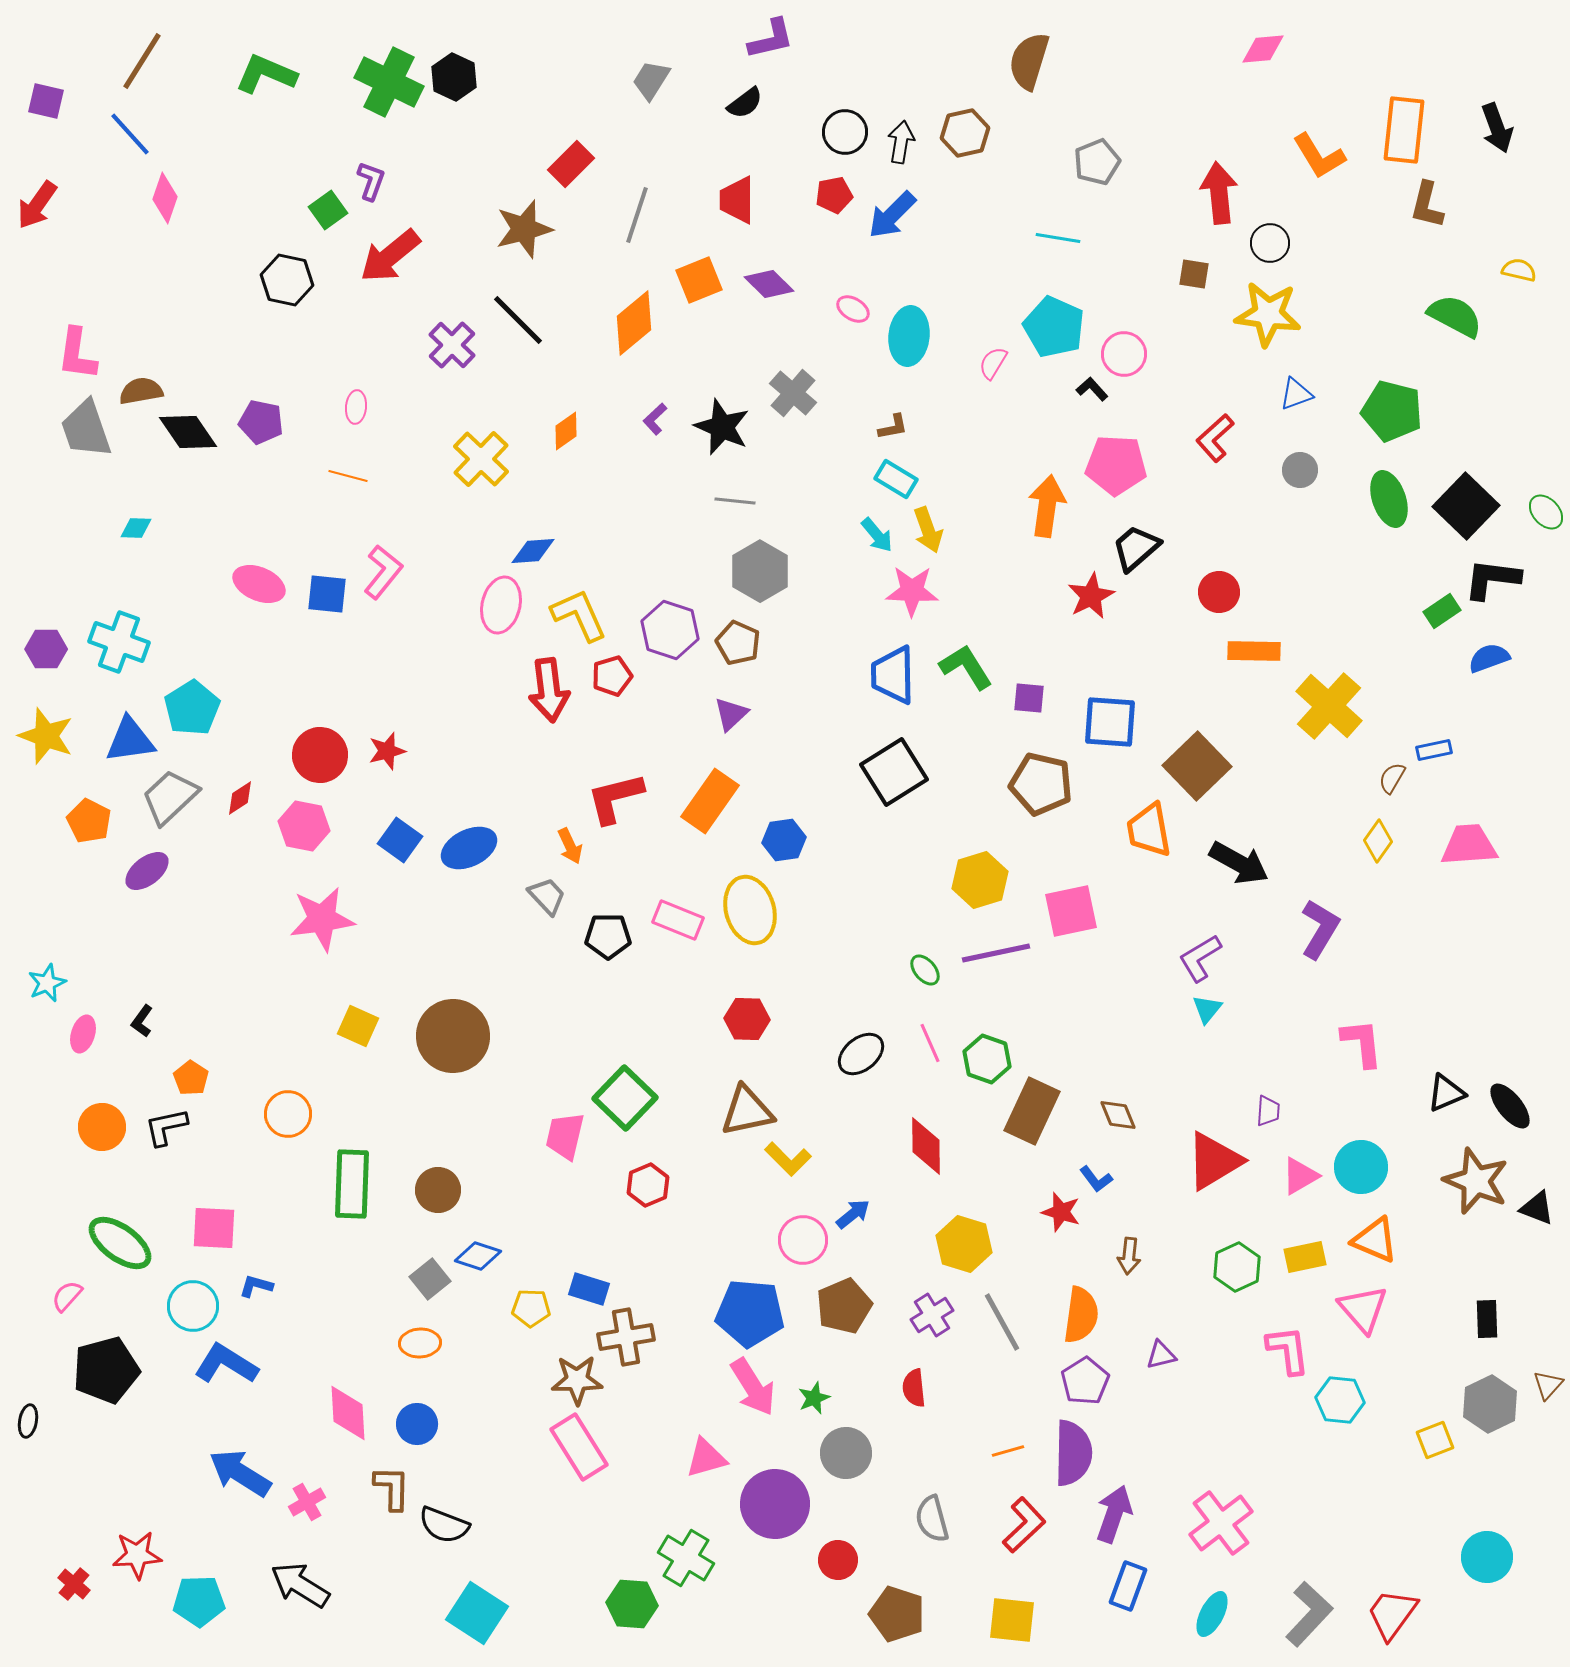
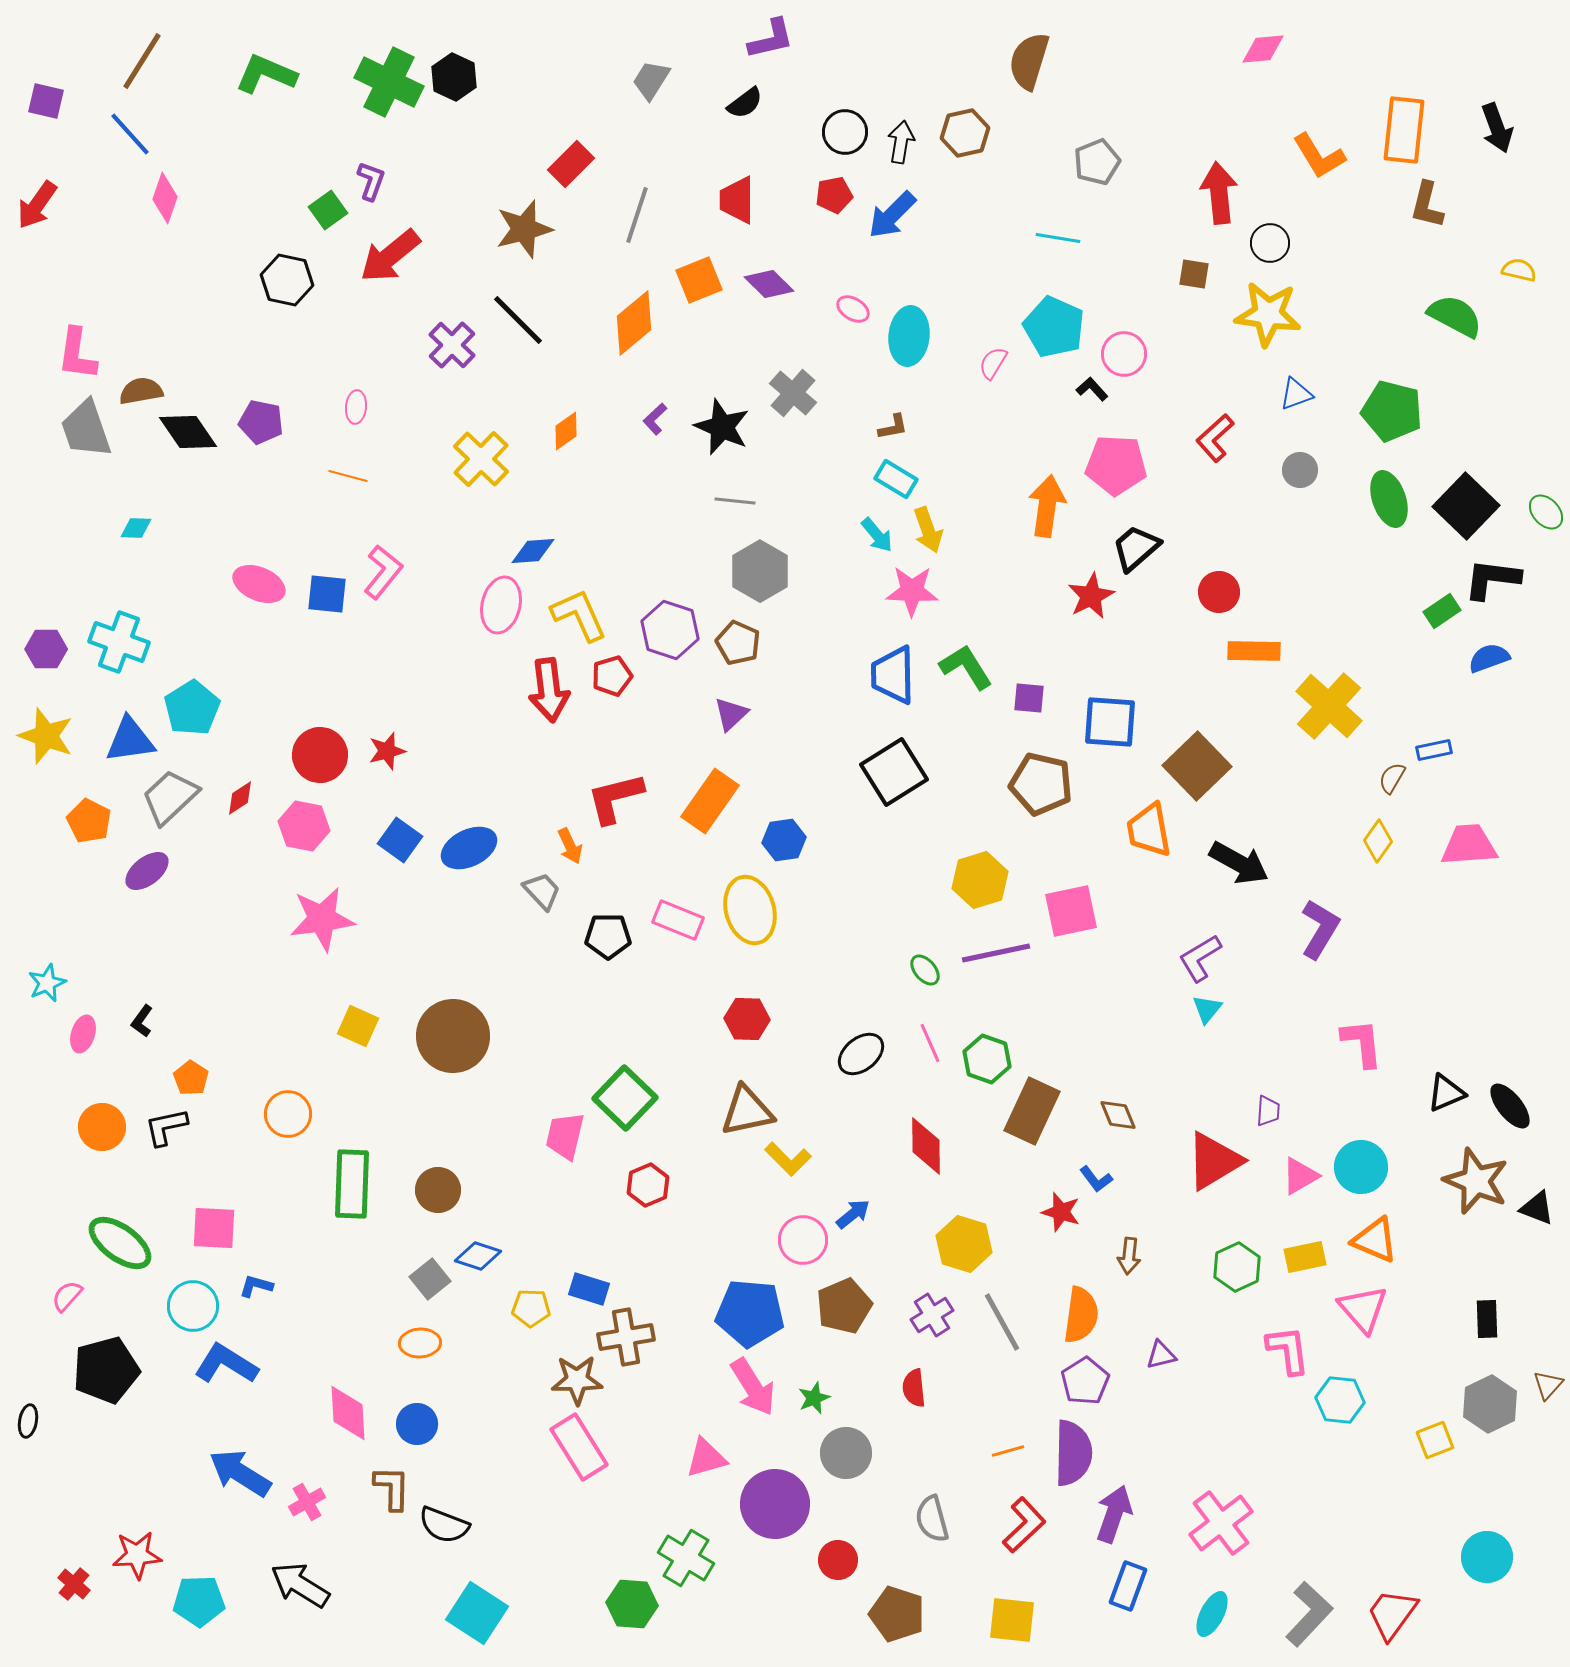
gray trapezoid at (547, 896): moved 5 px left, 5 px up
